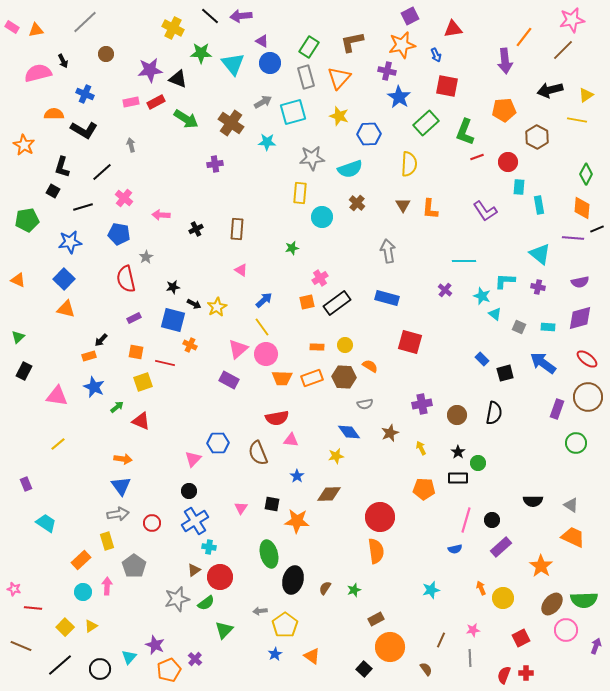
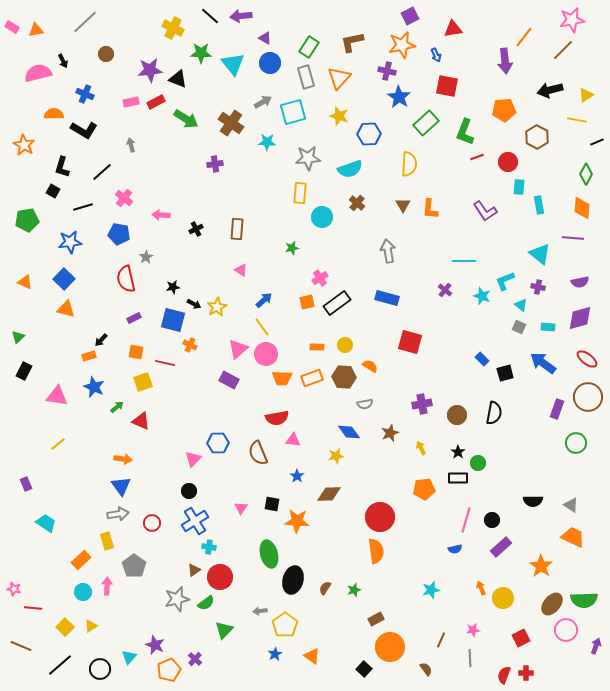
purple triangle at (262, 41): moved 3 px right, 3 px up
gray star at (312, 158): moved 4 px left
black line at (597, 229): moved 87 px up
orange triangle at (18, 280): moved 7 px right, 2 px down
cyan L-shape at (505, 281): rotated 25 degrees counterclockwise
cyan triangle at (495, 314): moved 26 px right, 9 px up
pink triangle at (291, 440): moved 2 px right
orange pentagon at (424, 489): rotated 10 degrees counterclockwise
